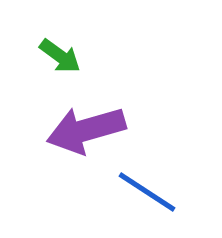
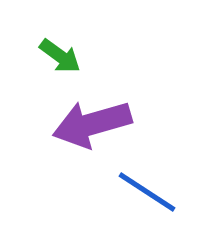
purple arrow: moved 6 px right, 6 px up
